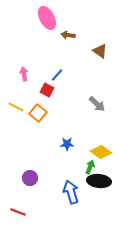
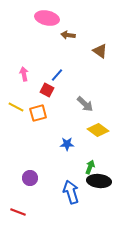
pink ellipse: rotated 50 degrees counterclockwise
gray arrow: moved 12 px left
orange square: rotated 36 degrees clockwise
yellow diamond: moved 3 px left, 22 px up
